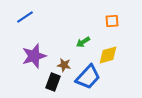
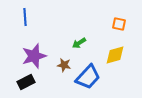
blue line: rotated 60 degrees counterclockwise
orange square: moved 7 px right, 3 px down; rotated 16 degrees clockwise
green arrow: moved 4 px left, 1 px down
yellow diamond: moved 7 px right
black rectangle: moved 27 px left; rotated 42 degrees clockwise
